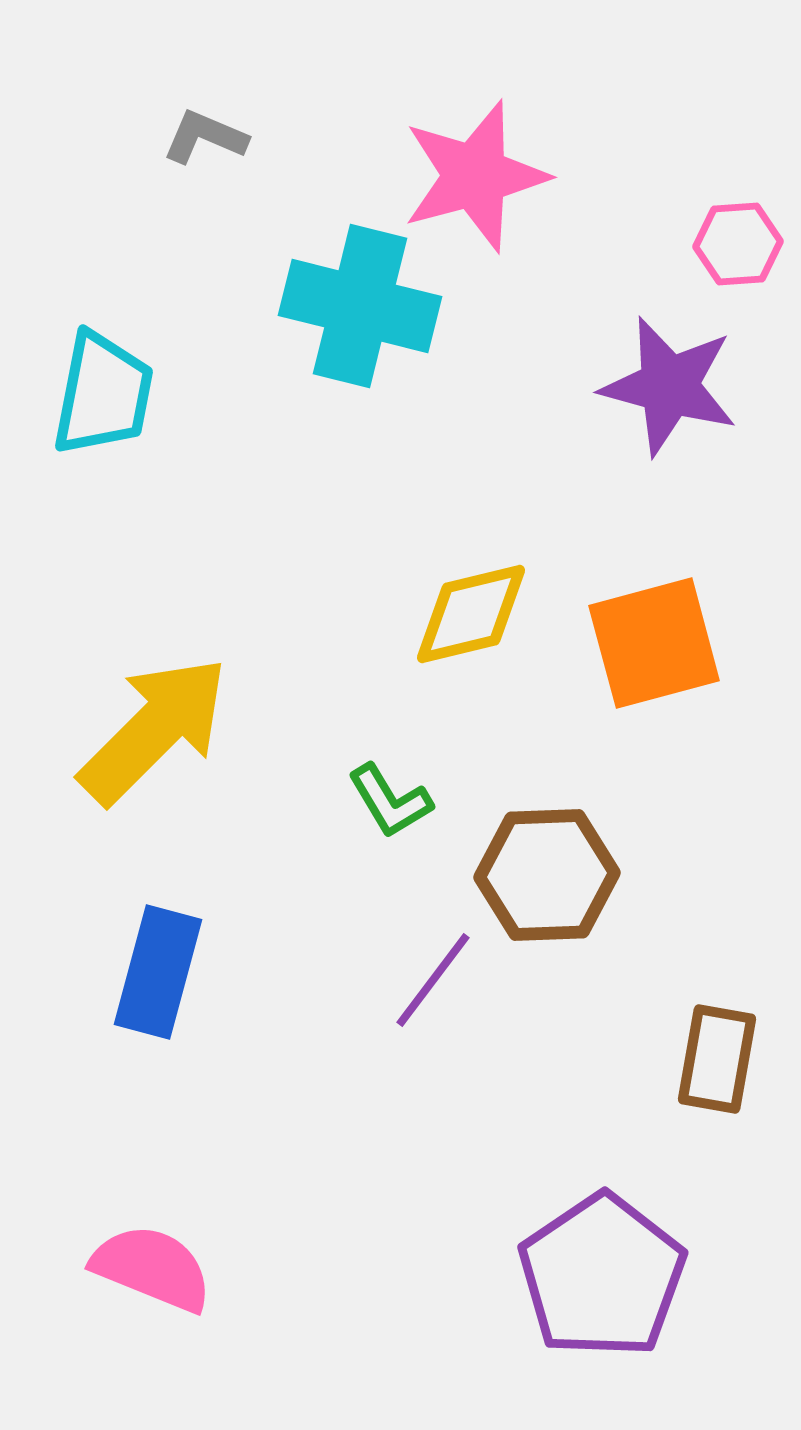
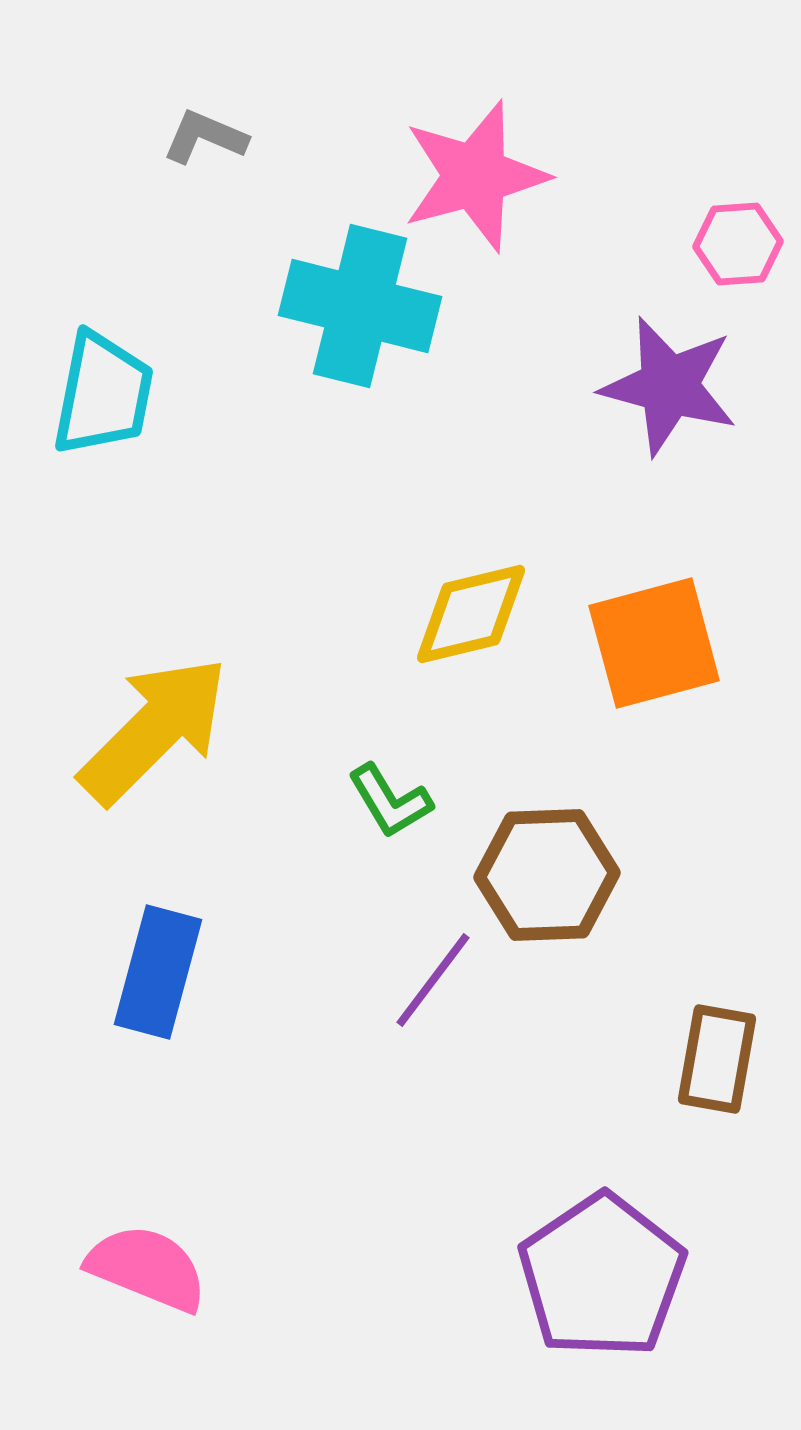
pink semicircle: moved 5 px left
